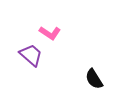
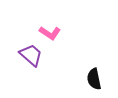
black semicircle: rotated 20 degrees clockwise
